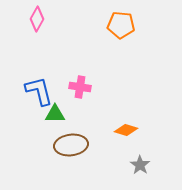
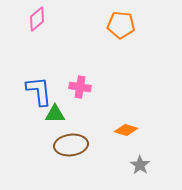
pink diamond: rotated 20 degrees clockwise
blue L-shape: rotated 8 degrees clockwise
